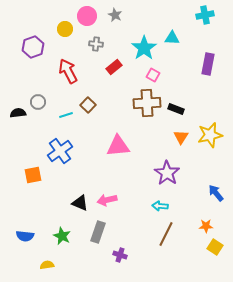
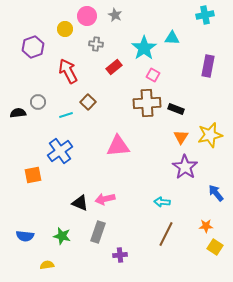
purple rectangle: moved 2 px down
brown square: moved 3 px up
purple star: moved 18 px right, 6 px up
pink arrow: moved 2 px left, 1 px up
cyan arrow: moved 2 px right, 4 px up
green star: rotated 12 degrees counterclockwise
purple cross: rotated 24 degrees counterclockwise
